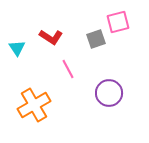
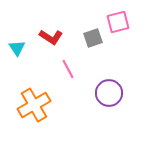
gray square: moved 3 px left, 1 px up
